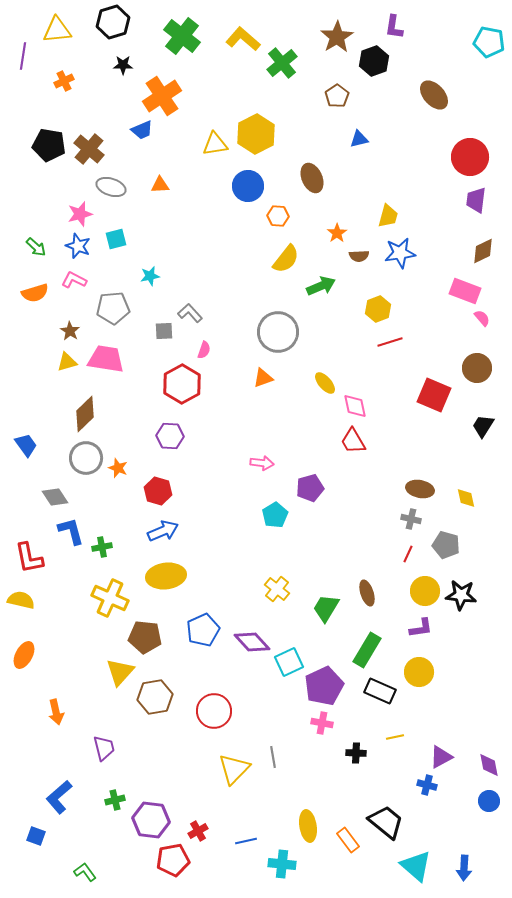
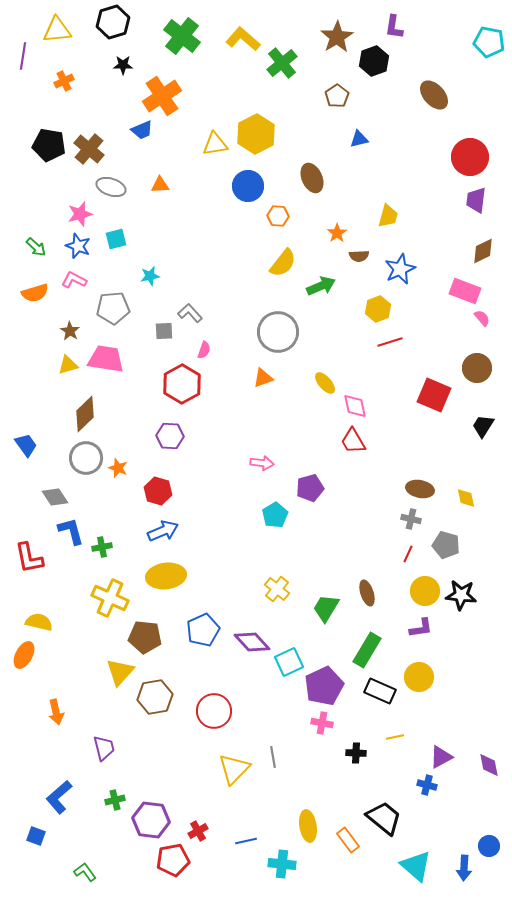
blue star at (400, 253): moved 16 px down; rotated 16 degrees counterclockwise
yellow semicircle at (286, 259): moved 3 px left, 4 px down
yellow triangle at (67, 362): moved 1 px right, 3 px down
yellow semicircle at (21, 600): moved 18 px right, 22 px down
yellow circle at (419, 672): moved 5 px down
blue circle at (489, 801): moved 45 px down
black trapezoid at (386, 822): moved 2 px left, 4 px up
